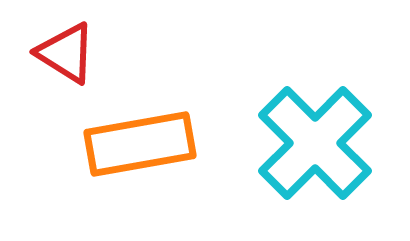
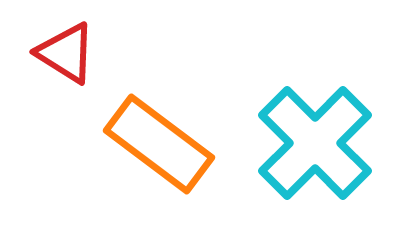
orange rectangle: moved 19 px right; rotated 47 degrees clockwise
